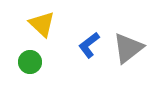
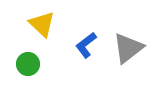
blue L-shape: moved 3 px left
green circle: moved 2 px left, 2 px down
